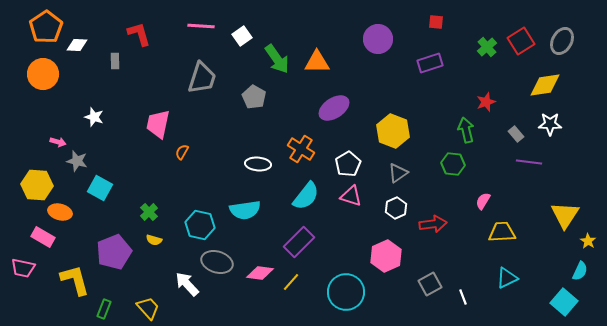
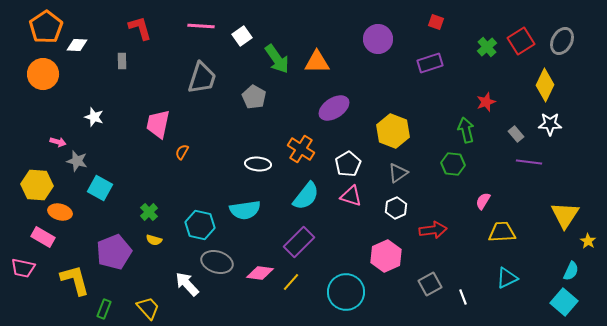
red square at (436, 22): rotated 14 degrees clockwise
red L-shape at (139, 34): moved 1 px right, 6 px up
gray rectangle at (115, 61): moved 7 px right
yellow diamond at (545, 85): rotated 56 degrees counterclockwise
red arrow at (433, 224): moved 6 px down
cyan semicircle at (580, 271): moved 9 px left
